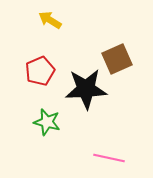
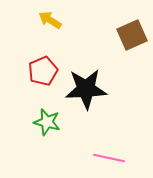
brown square: moved 15 px right, 24 px up
red pentagon: moved 3 px right
